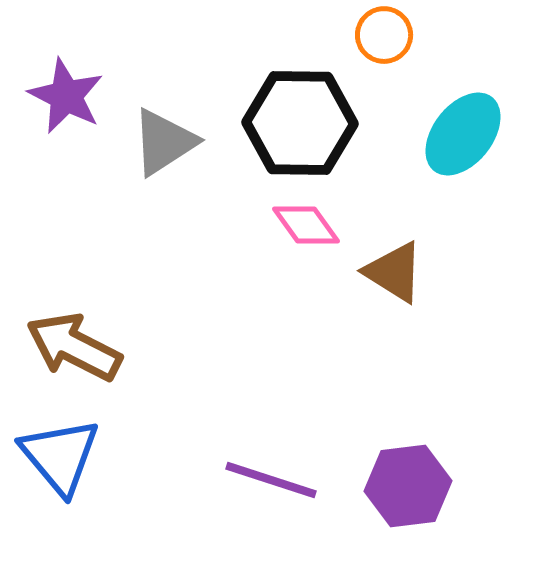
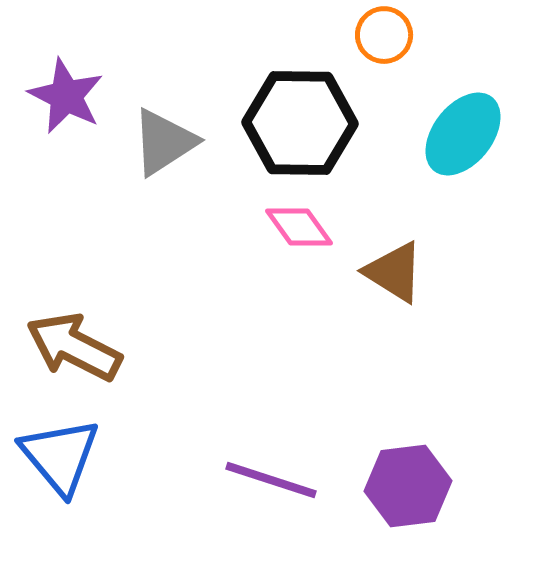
pink diamond: moved 7 px left, 2 px down
